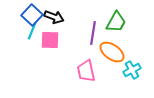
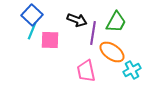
black arrow: moved 23 px right, 3 px down
